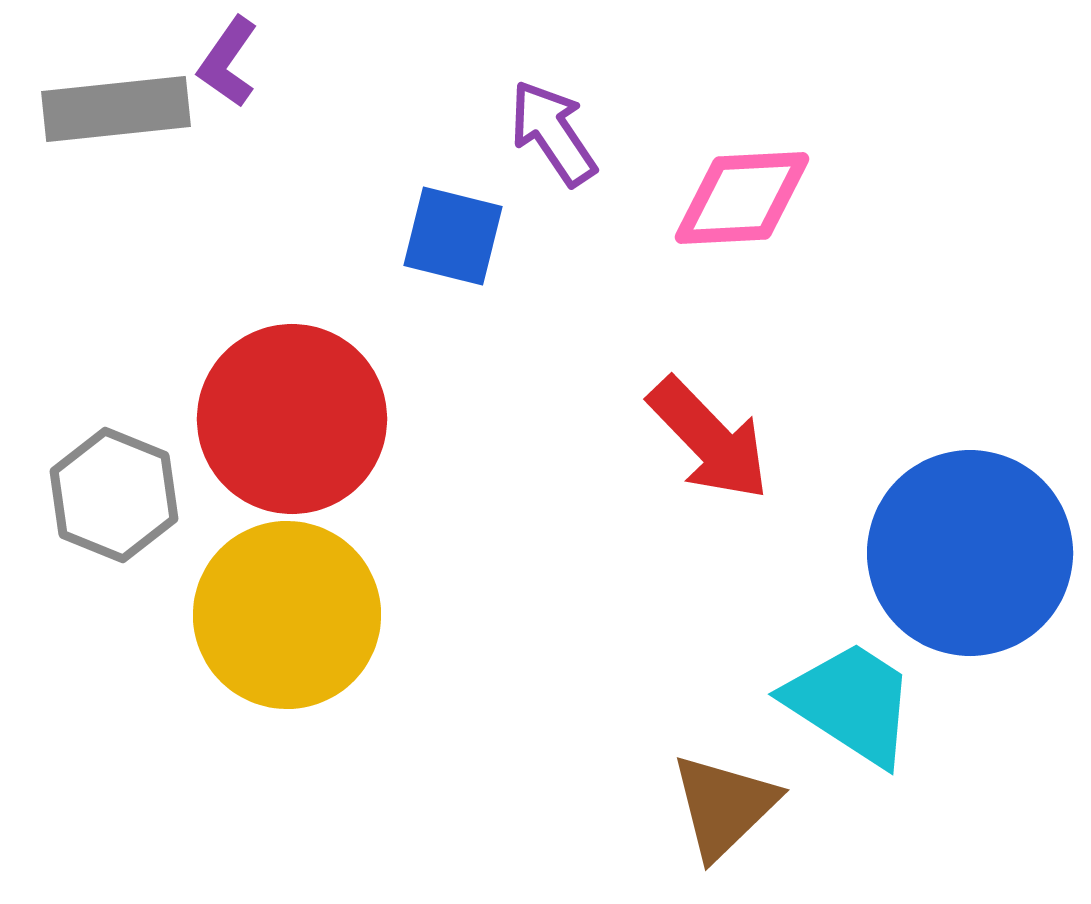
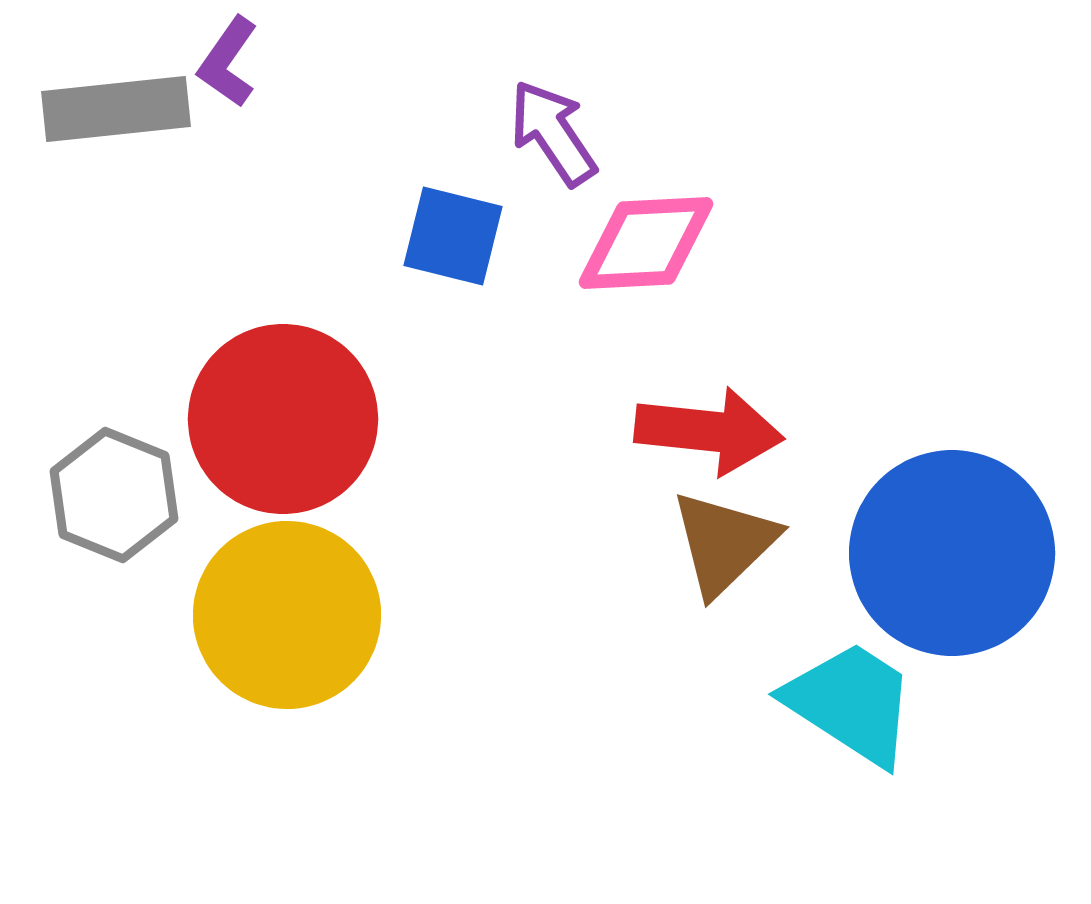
pink diamond: moved 96 px left, 45 px down
red circle: moved 9 px left
red arrow: moved 8 px up; rotated 40 degrees counterclockwise
blue circle: moved 18 px left
brown triangle: moved 263 px up
